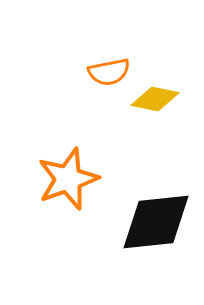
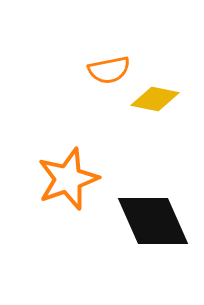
orange semicircle: moved 2 px up
black diamond: moved 3 px left, 1 px up; rotated 72 degrees clockwise
